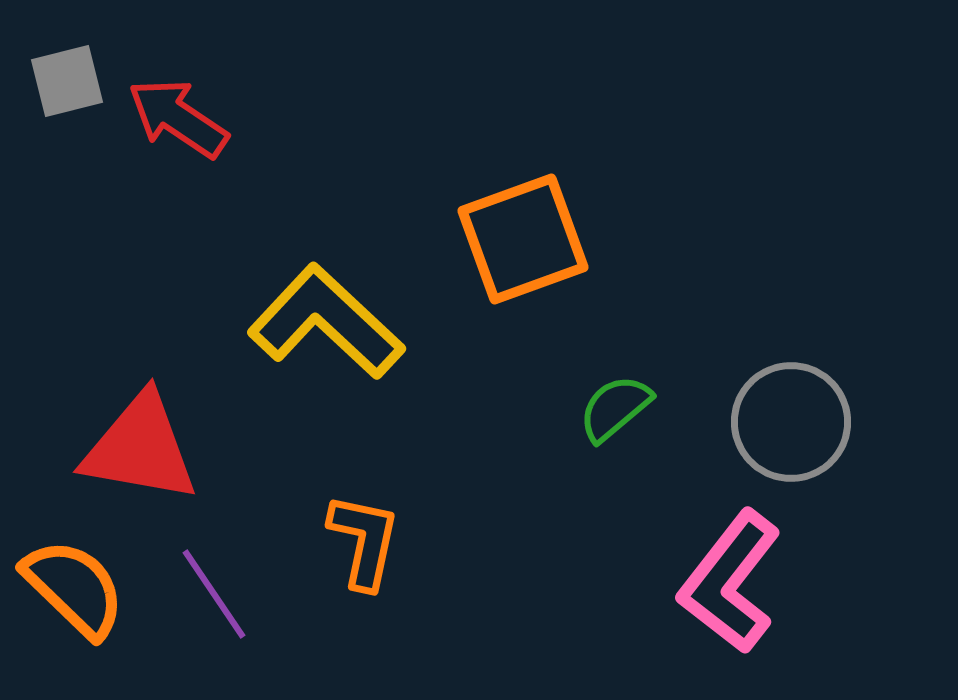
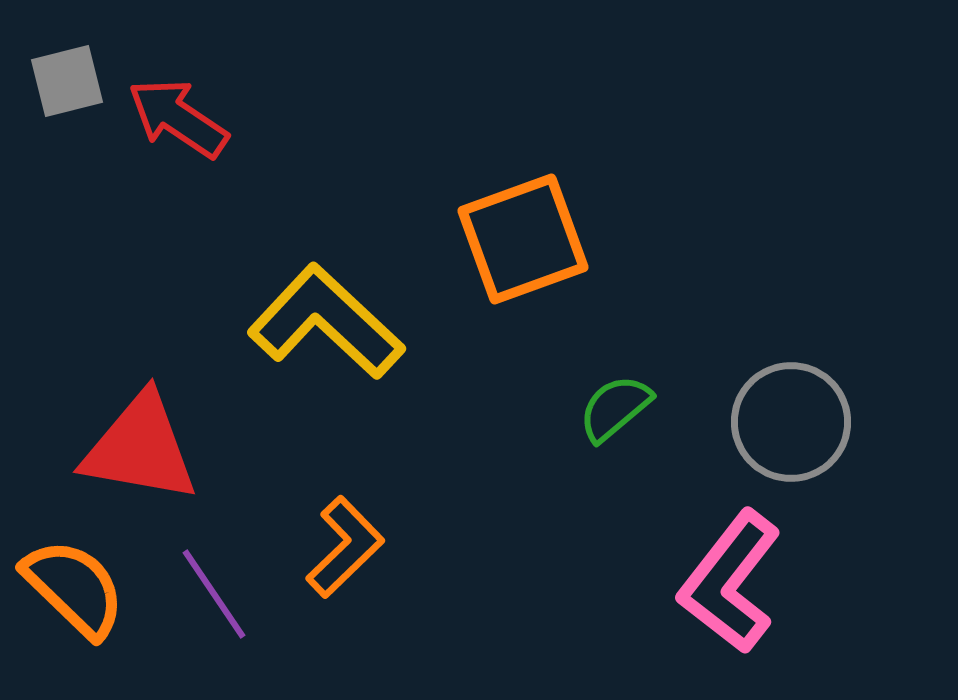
orange L-shape: moved 19 px left, 6 px down; rotated 34 degrees clockwise
